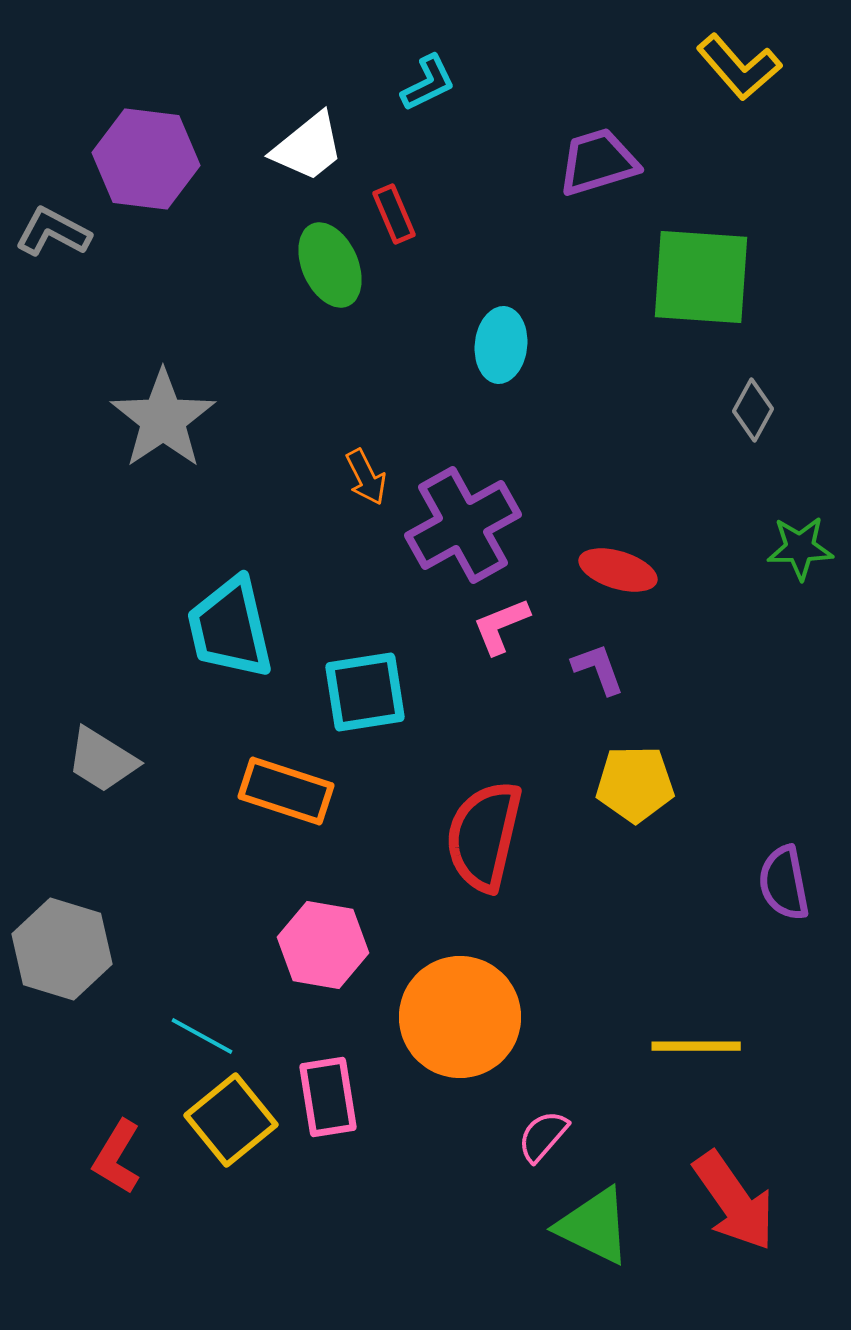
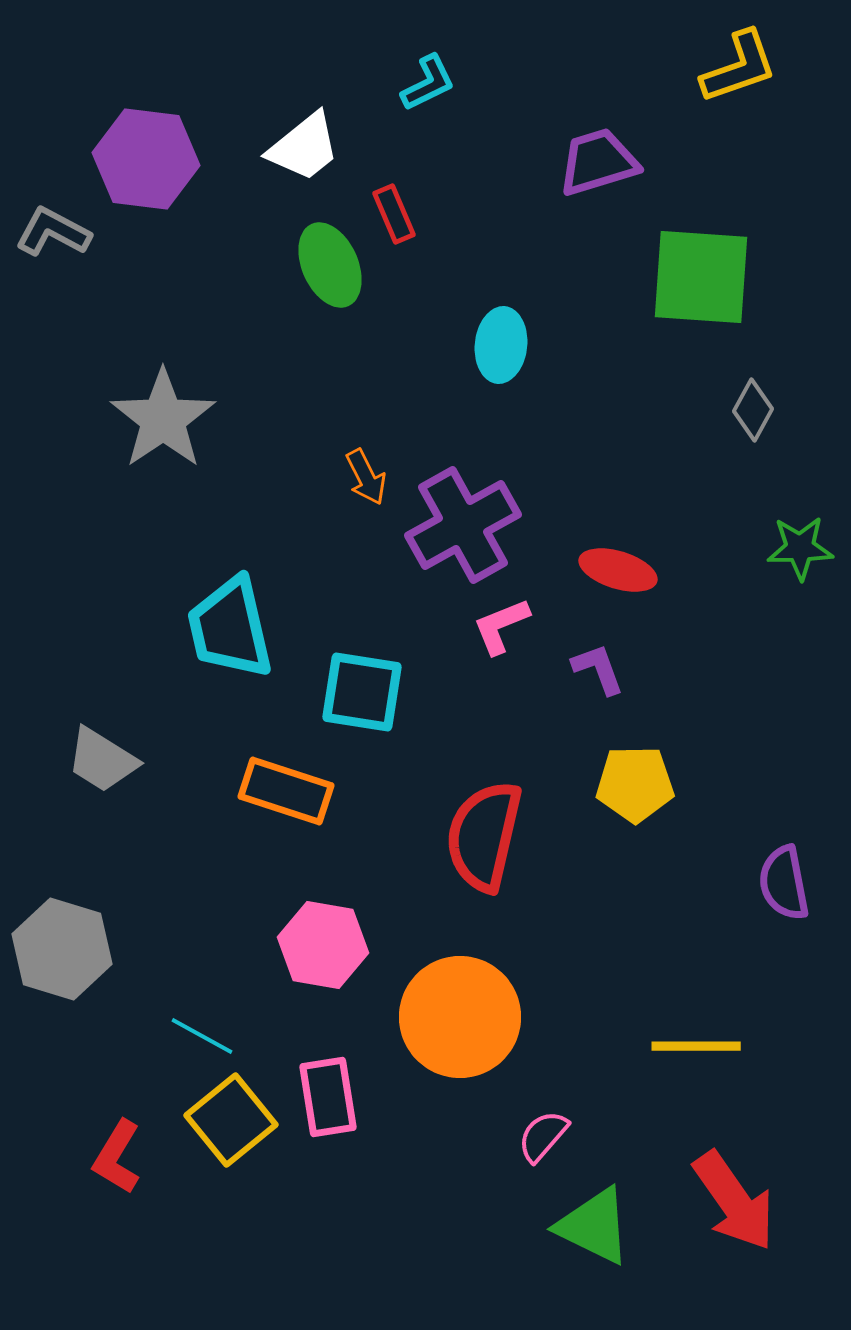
yellow L-shape: rotated 68 degrees counterclockwise
white trapezoid: moved 4 px left
cyan square: moved 3 px left; rotated 18 degrees clockwise
